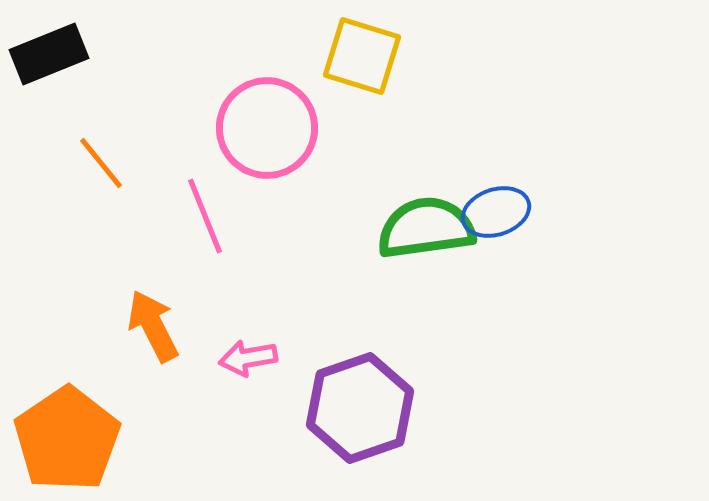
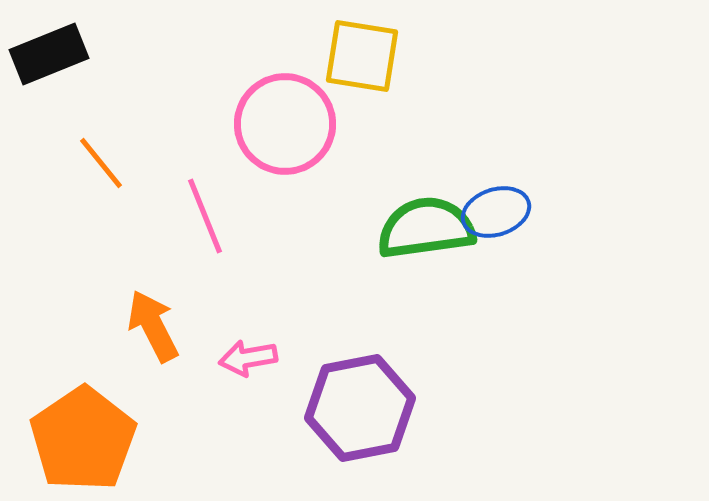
yellow square: rotated 8 degrees counterclockwise
pink circle: moved 18 px right, 4 px up
purple hexagon: rotated 8 degrees clockwise
orange pentagon: moved 16 px right
